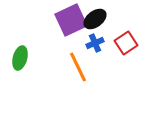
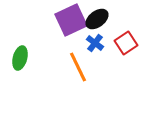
black ellipse: moved 2 px right
blue cross: rotated 30 degrees counterclockwise
